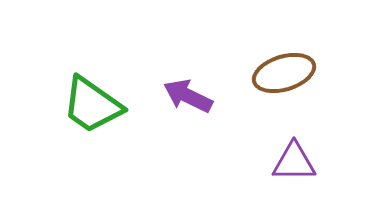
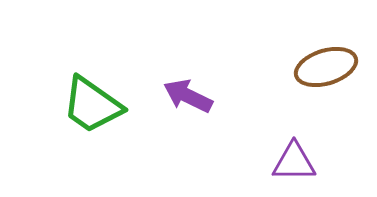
brown ellipse: moved 42 px right, 6 px up
